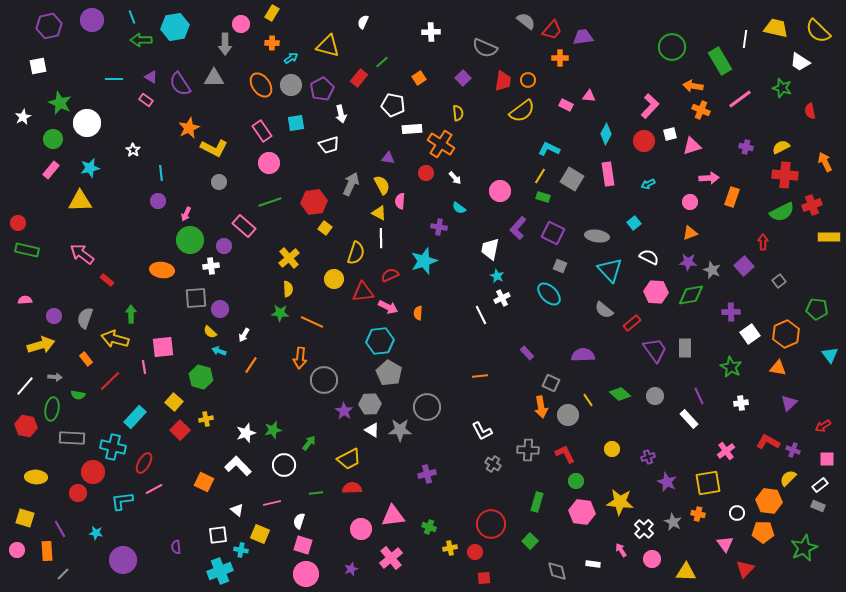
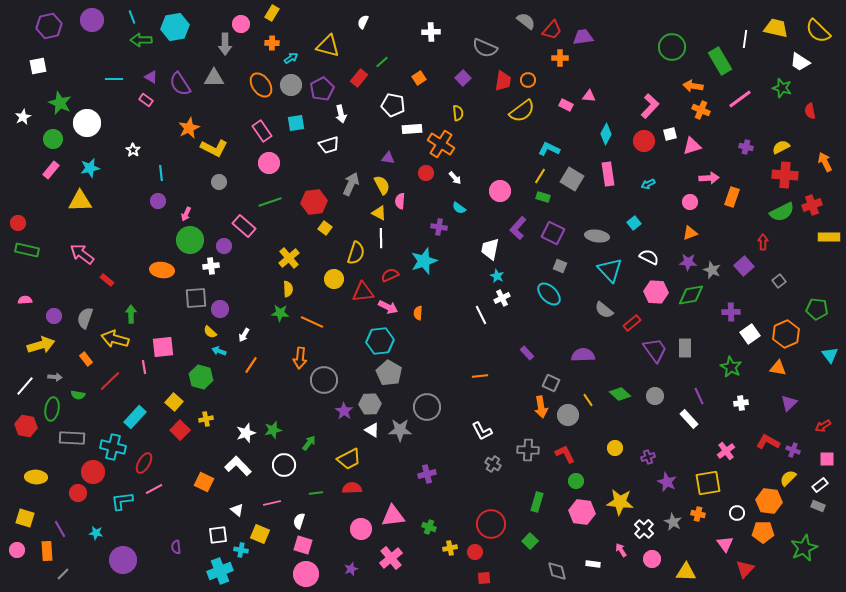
yellow circle at (612, 449): moved 3 px right, 1 px up
